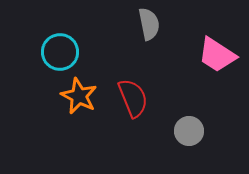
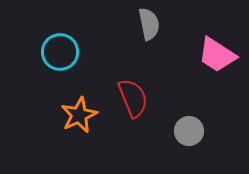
orange star: moved 19 px down; rotated 21 degrees clockwise
